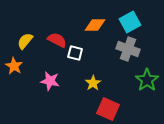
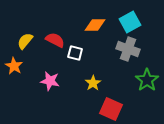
red semicircle: moved 2 px left
red square: moved 3 px right
